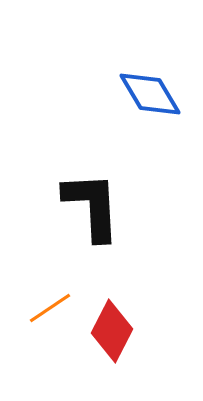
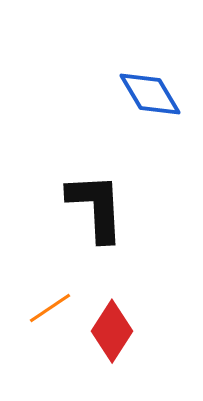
black L-shape: moved 4 px right, 1 px down
red diamond: rotated 6 degrees clockwise
